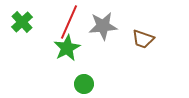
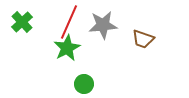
gray star: moved 1 px up
